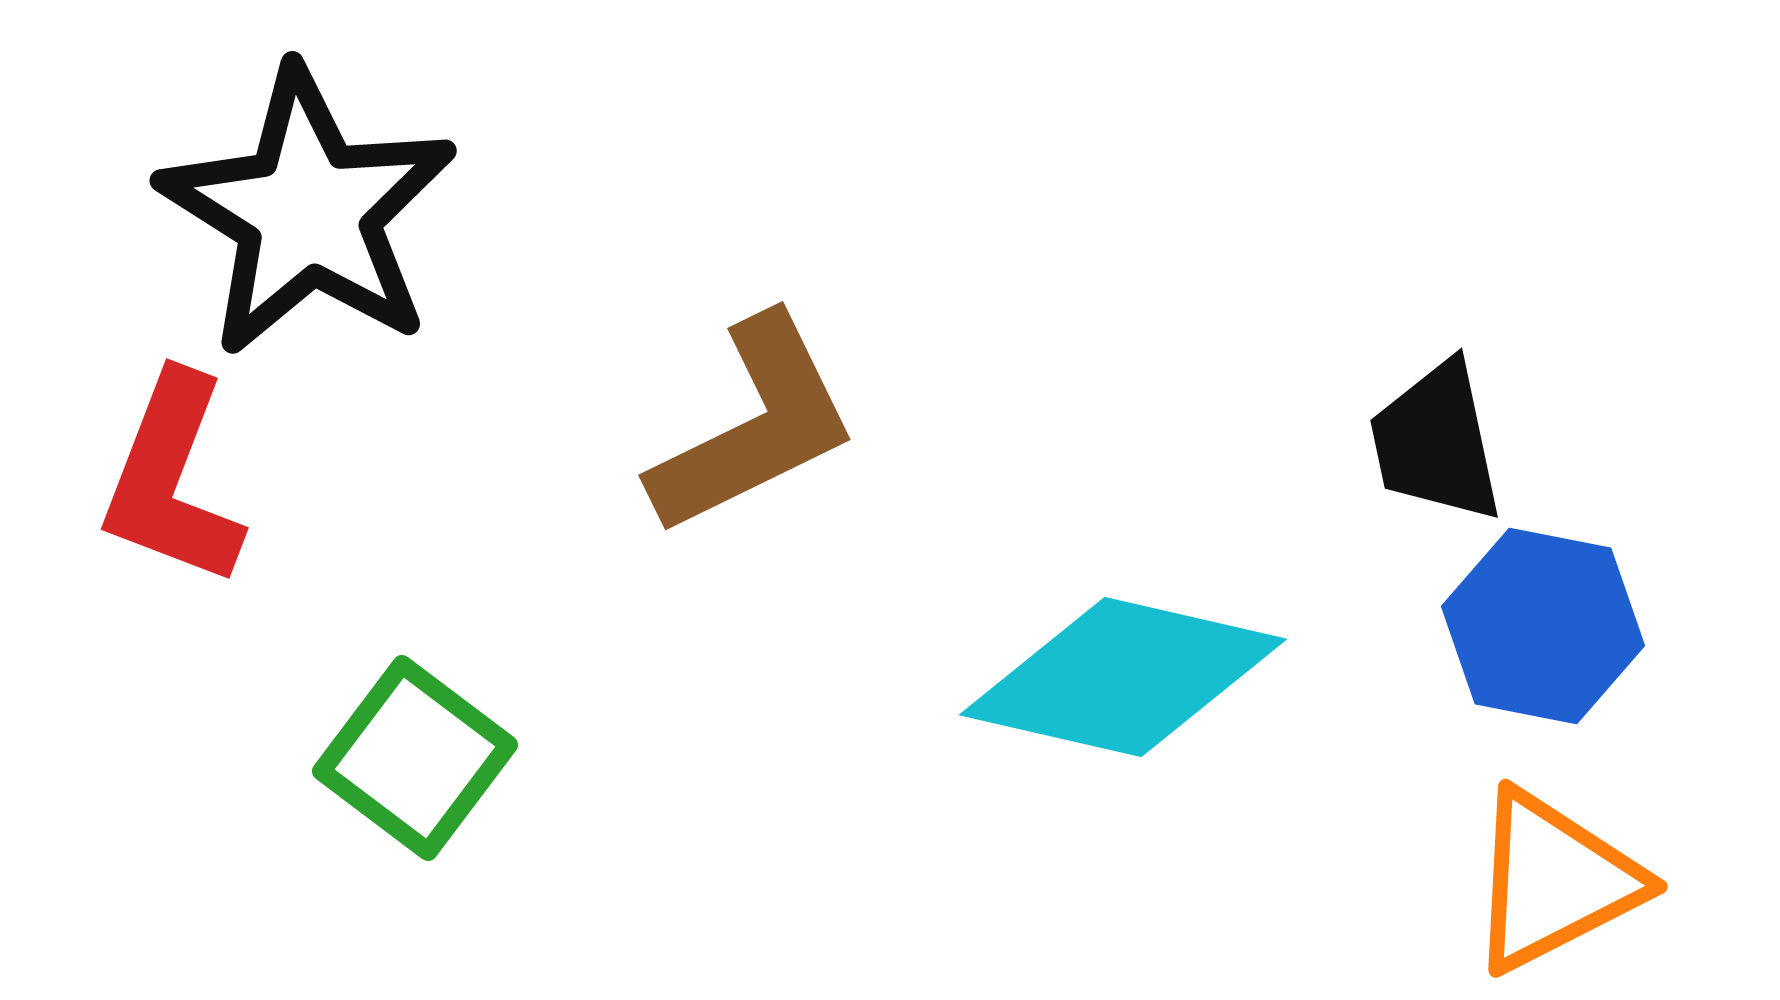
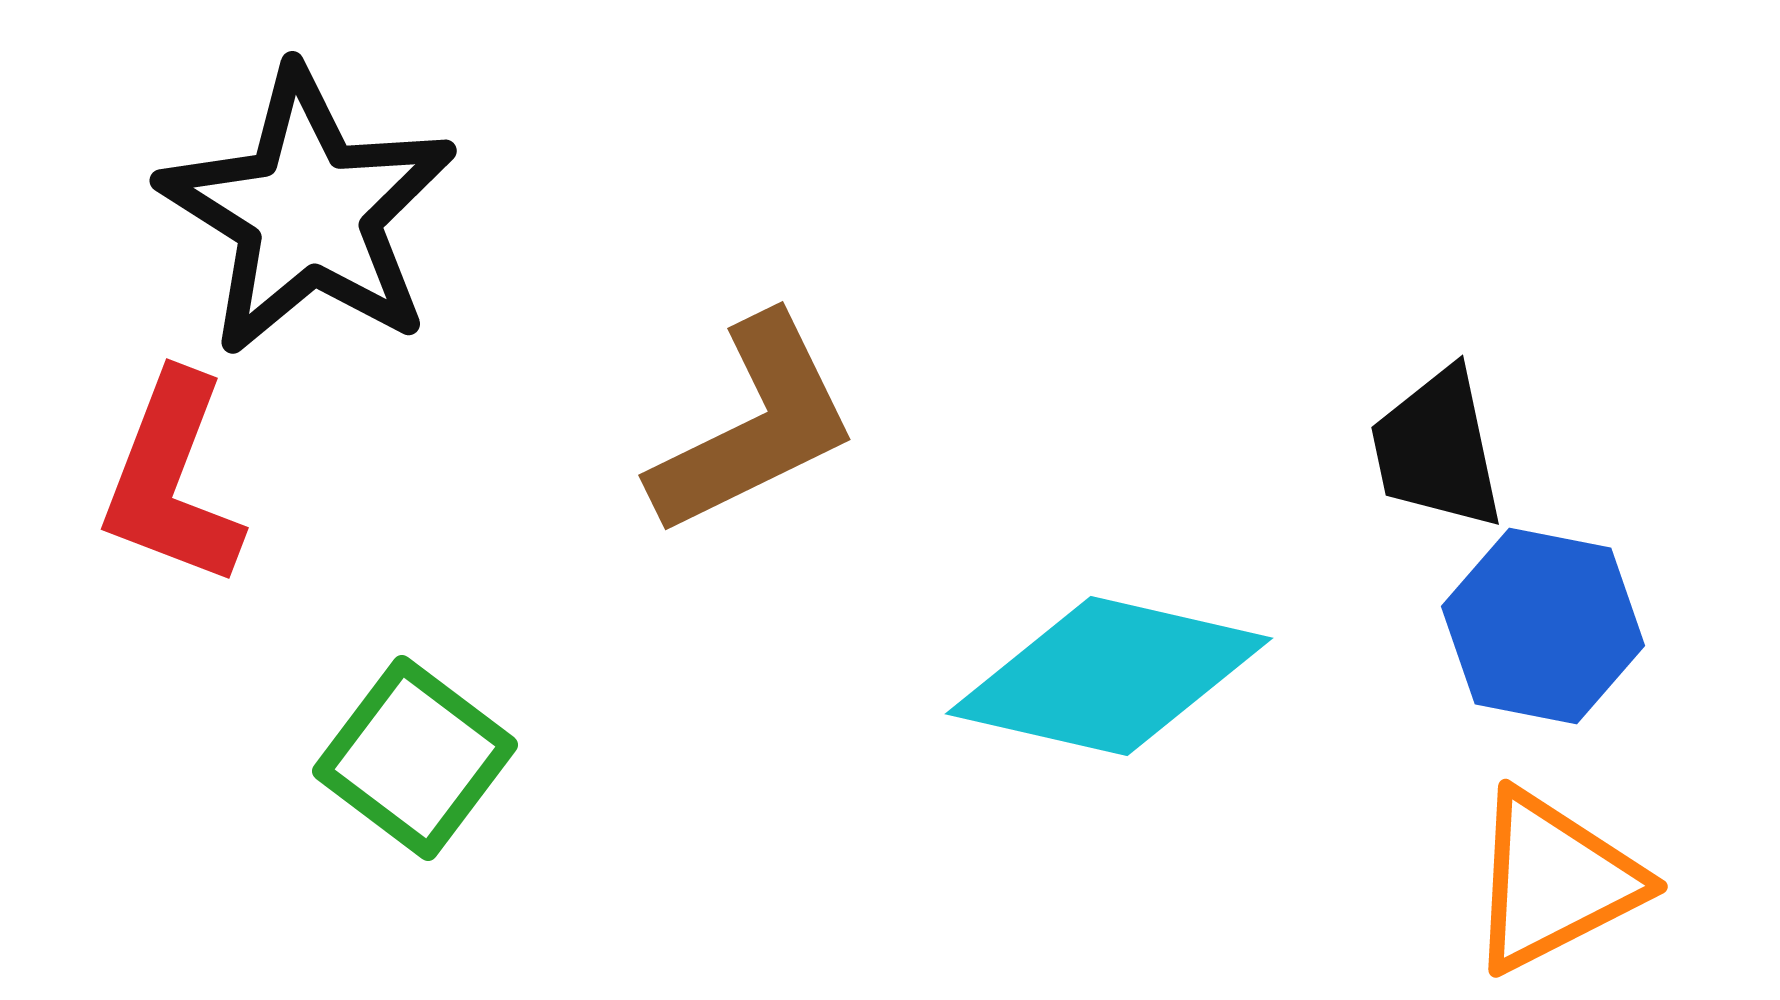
black trapezoid: moved 1 px right, 7 px down
cyan diamond: moved 14 px left, 1 px up
